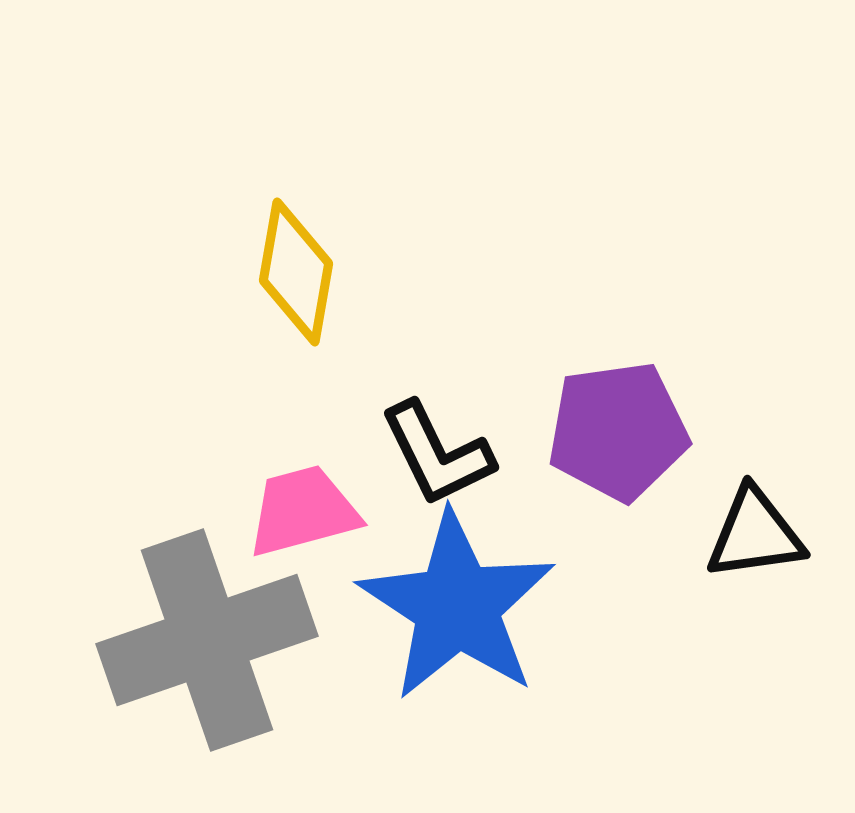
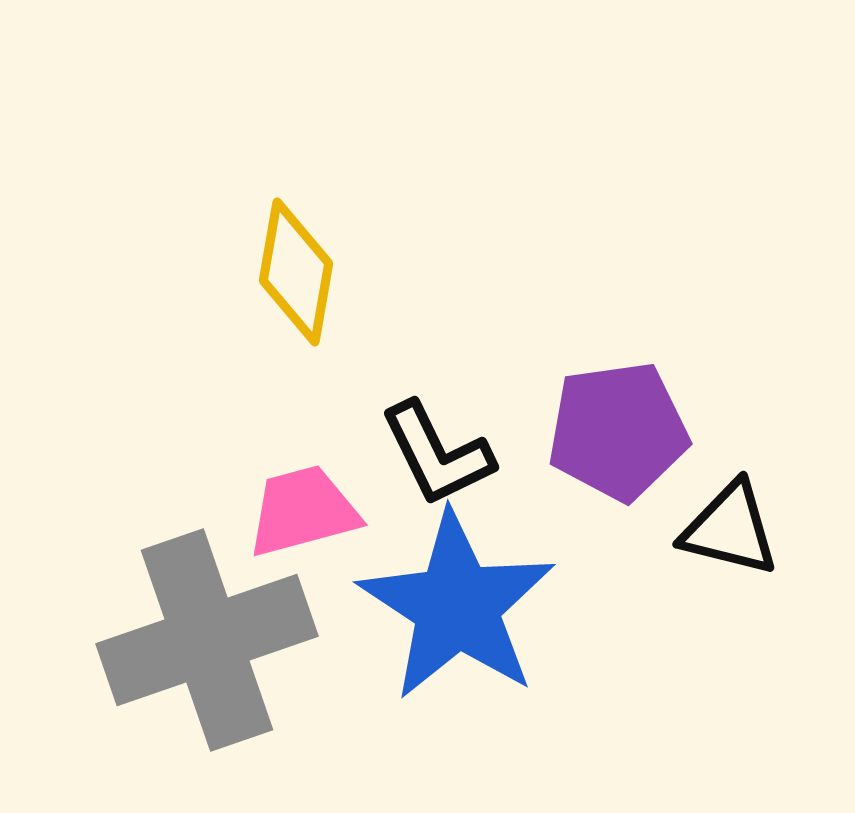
black triangle: moved 25 px left, 5 px up; rotated 22 degrees clockwise
